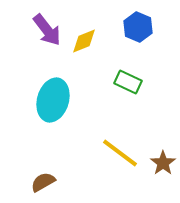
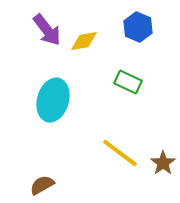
yellow diamond: rotated 12 degrees clockwise
brown semicircle: moved 1 px left, 3 px down
